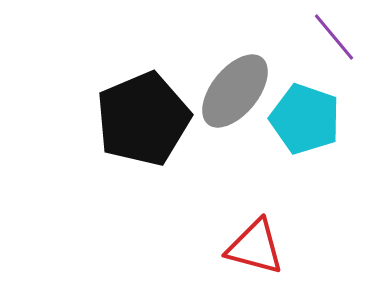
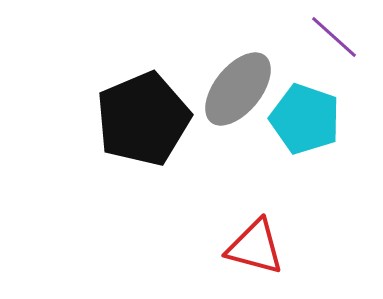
purple line: rotated 8 degrees counterclockwise
gray ellipse: moved 3 px right, 2 px up
